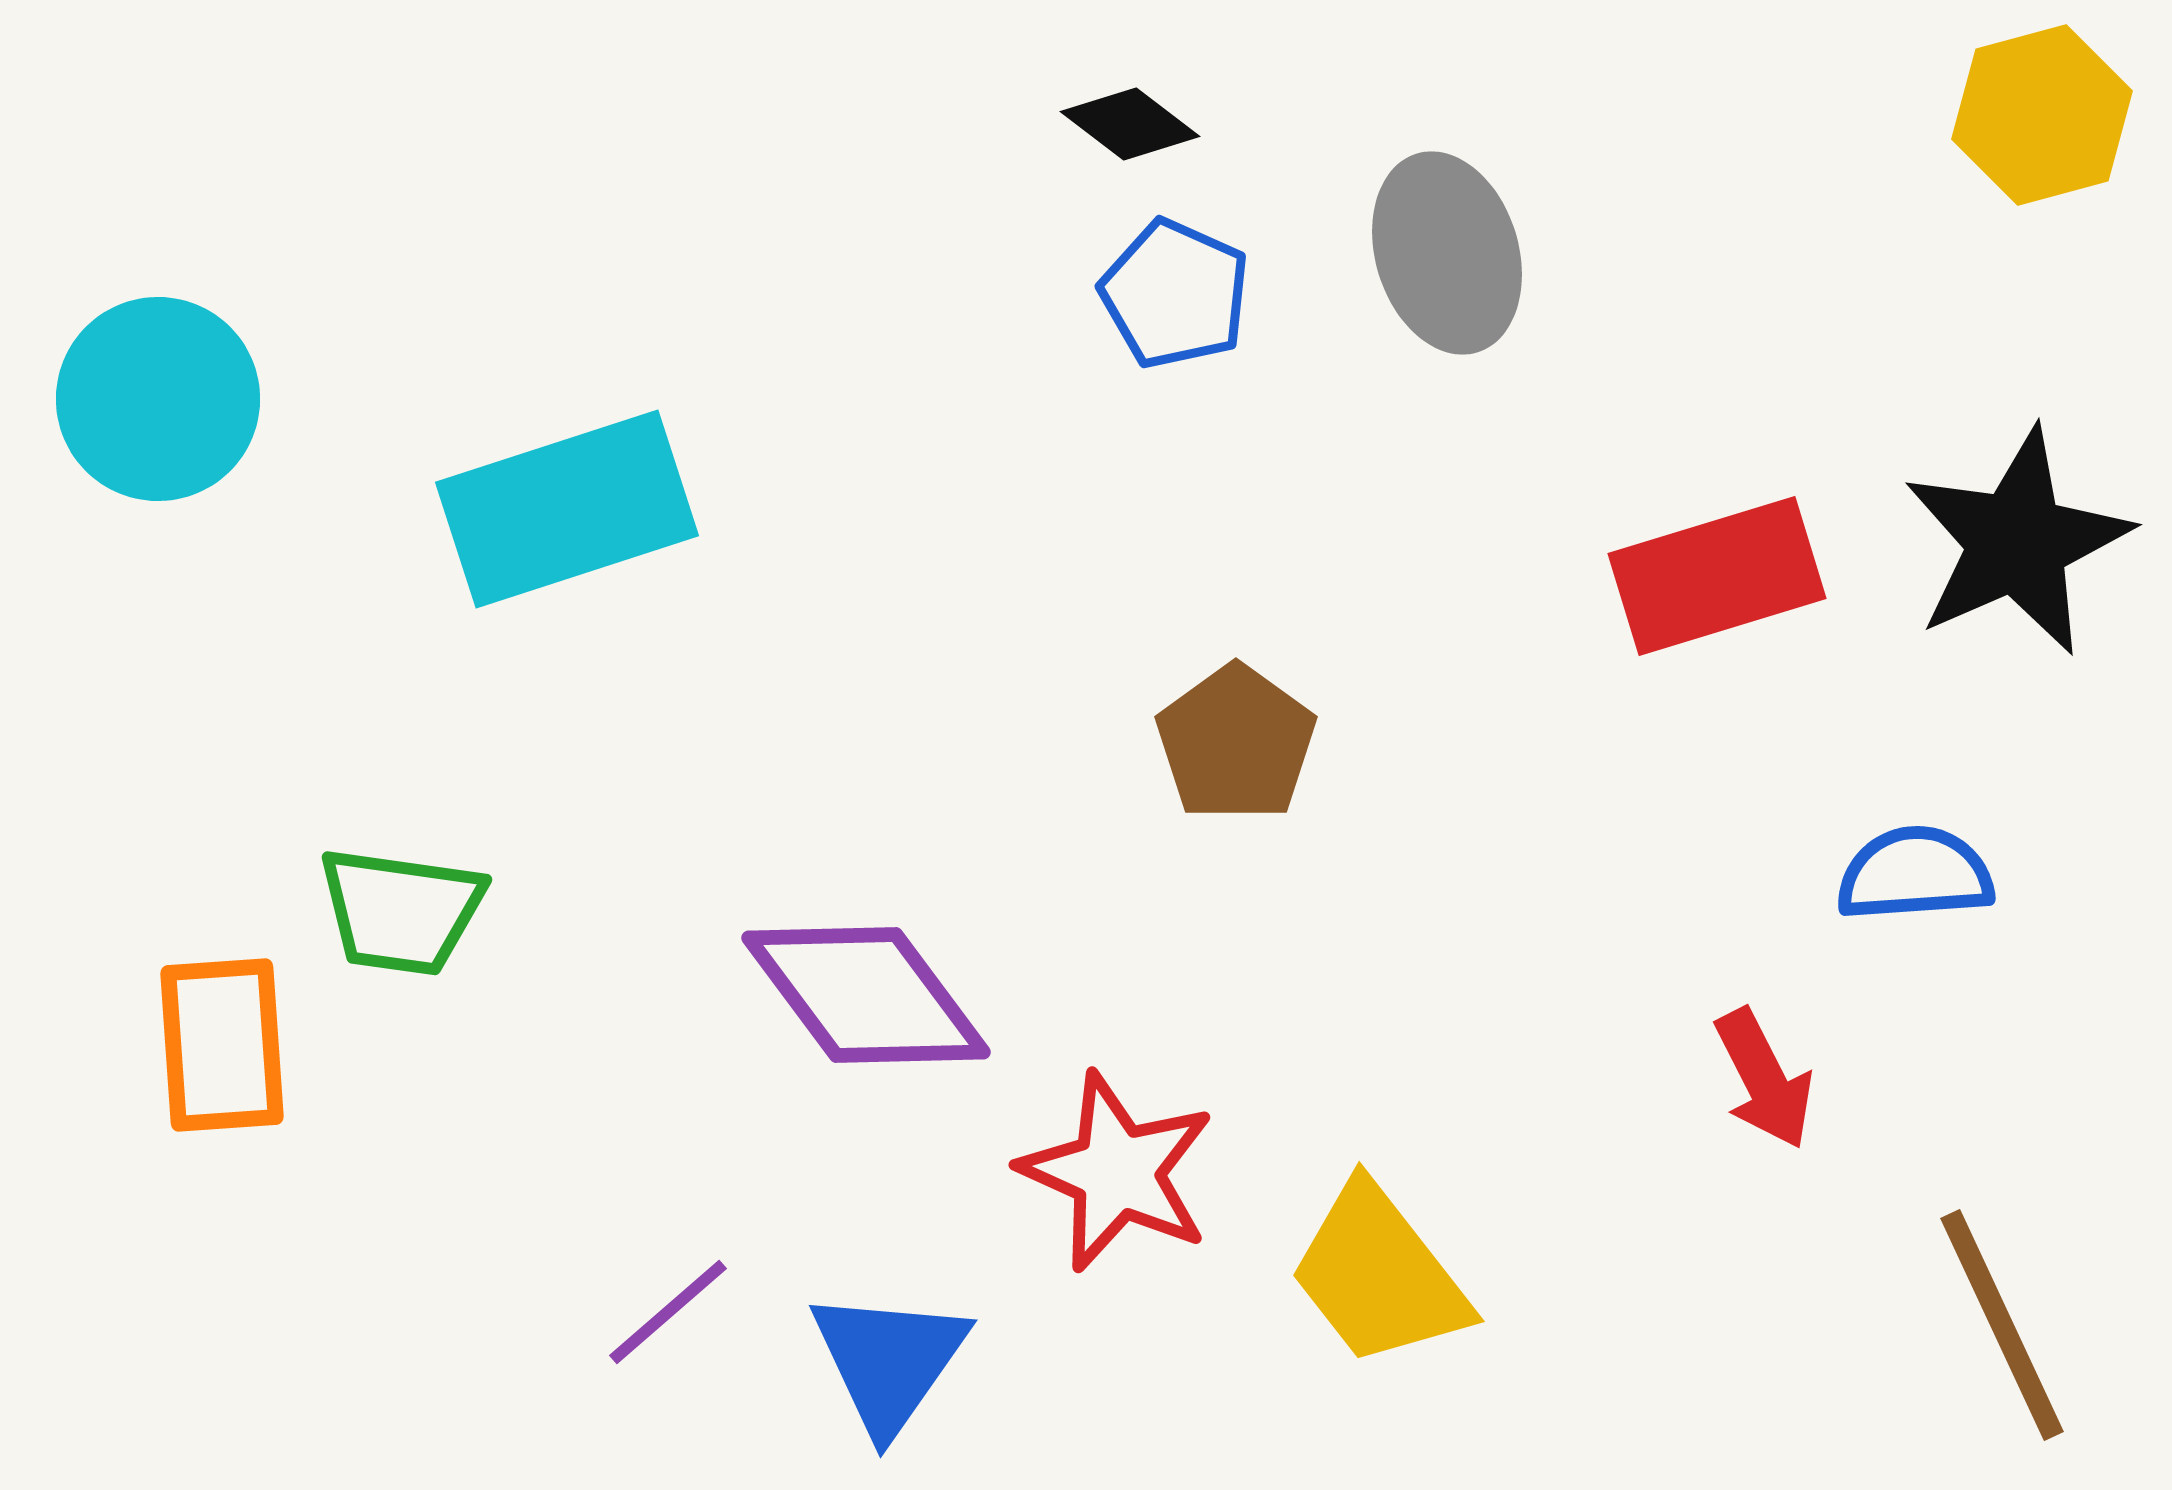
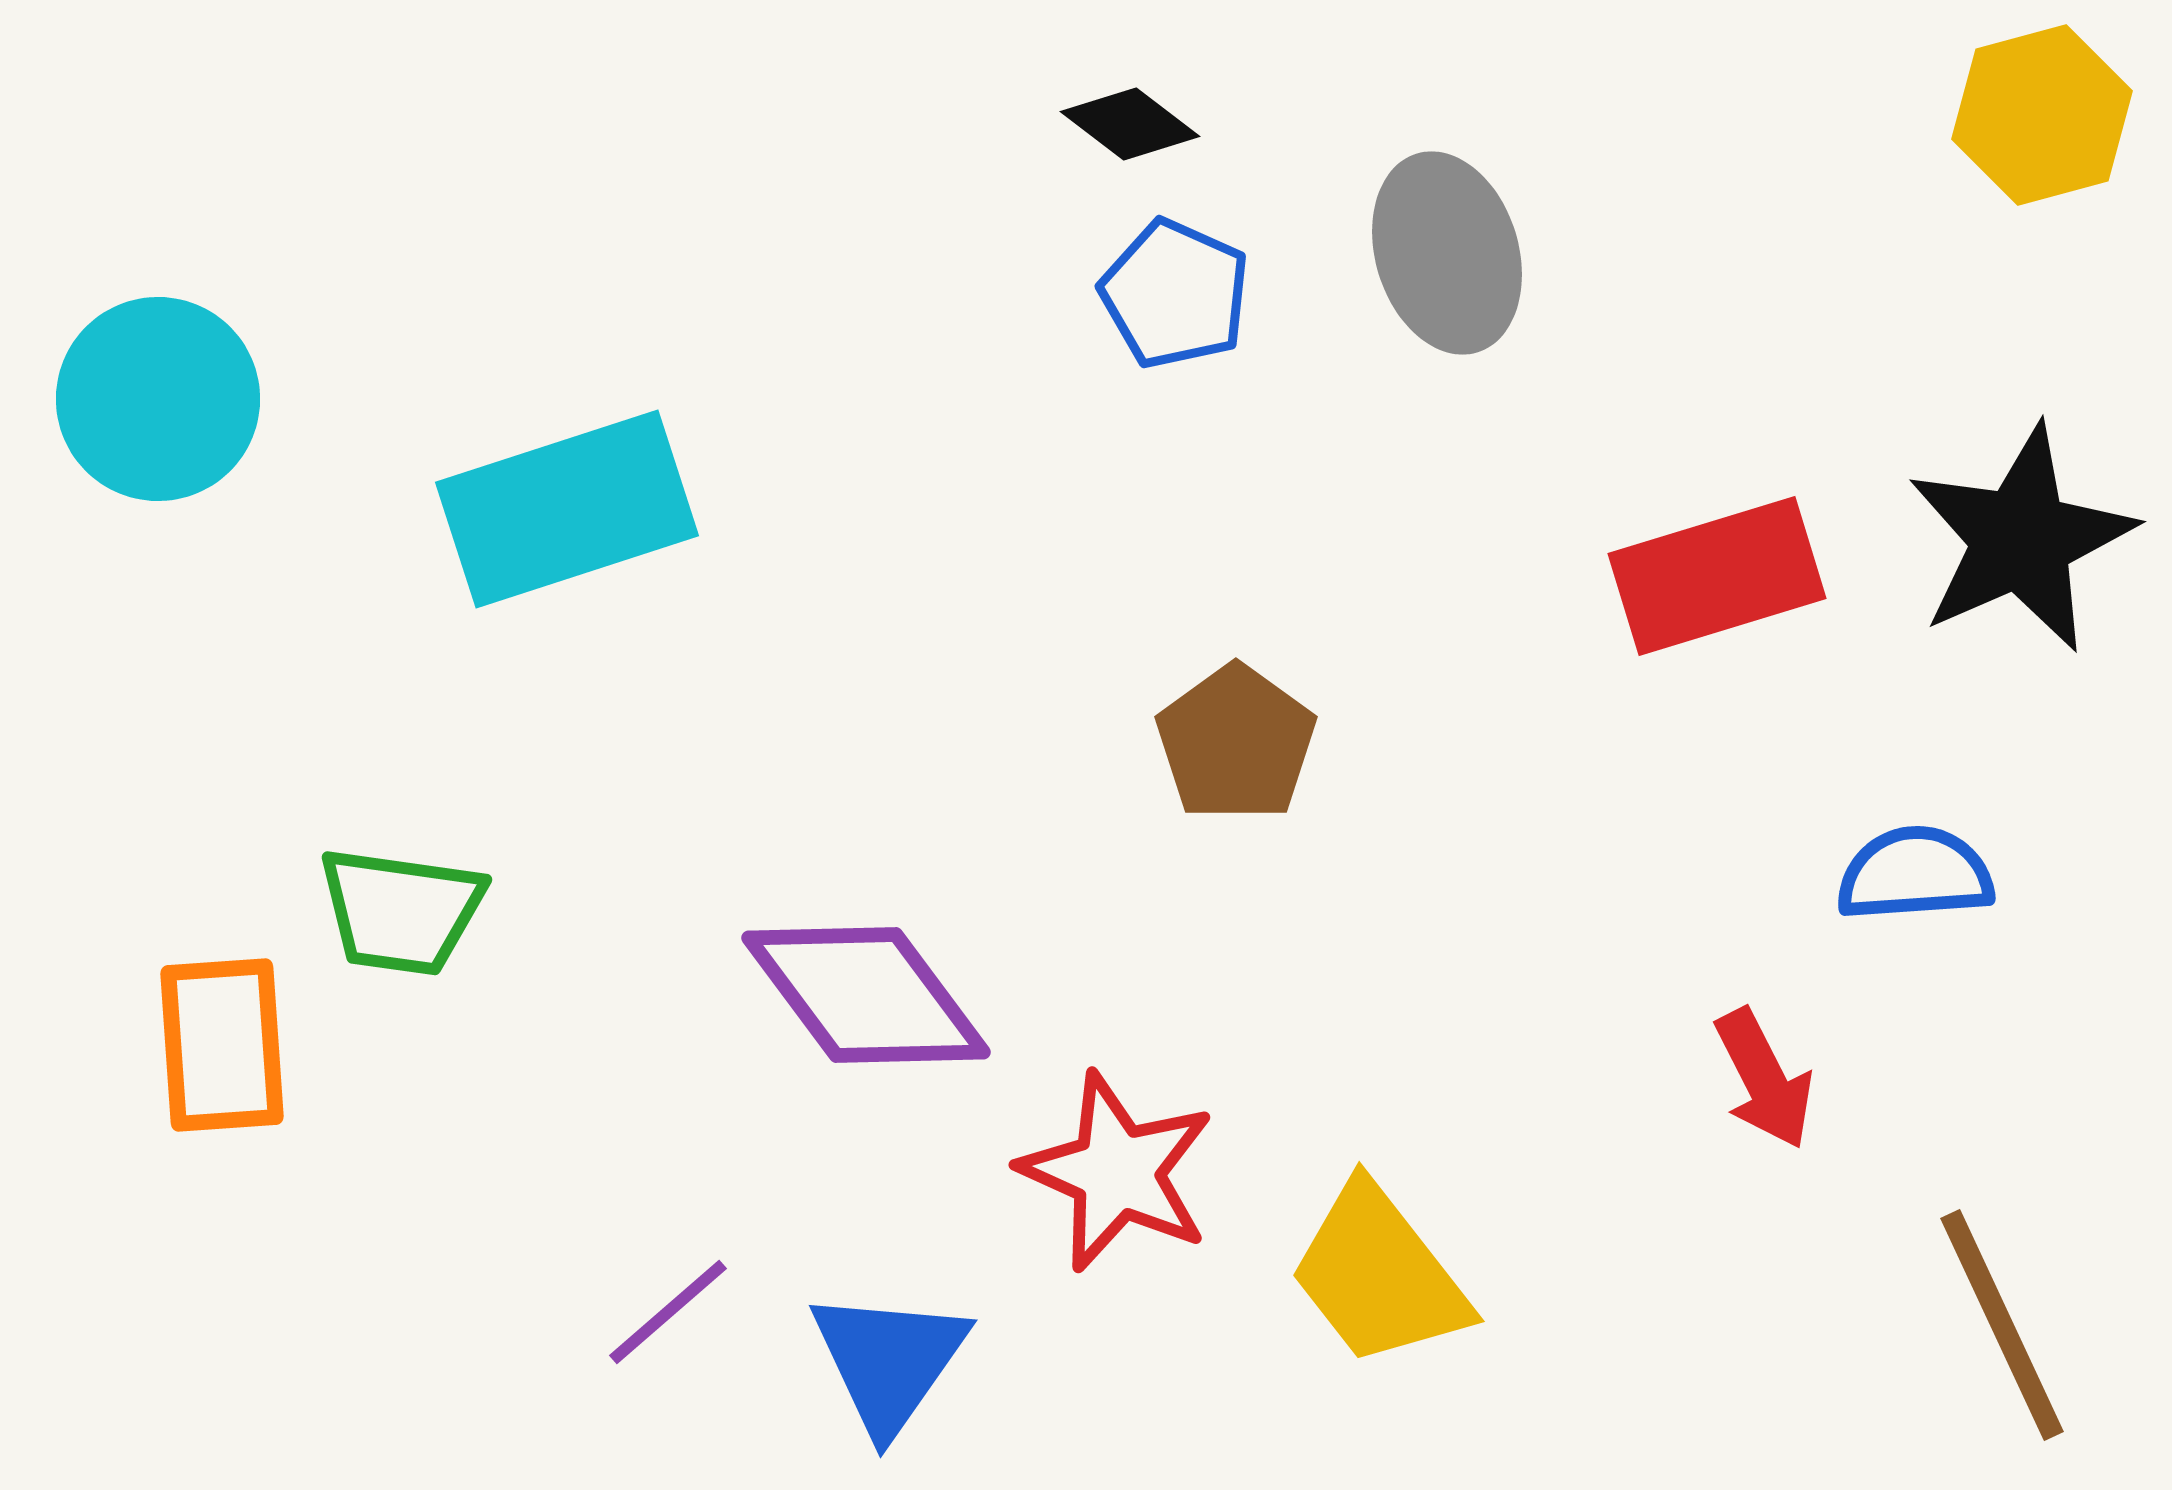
black star: moved 4 px right, 3 px up
